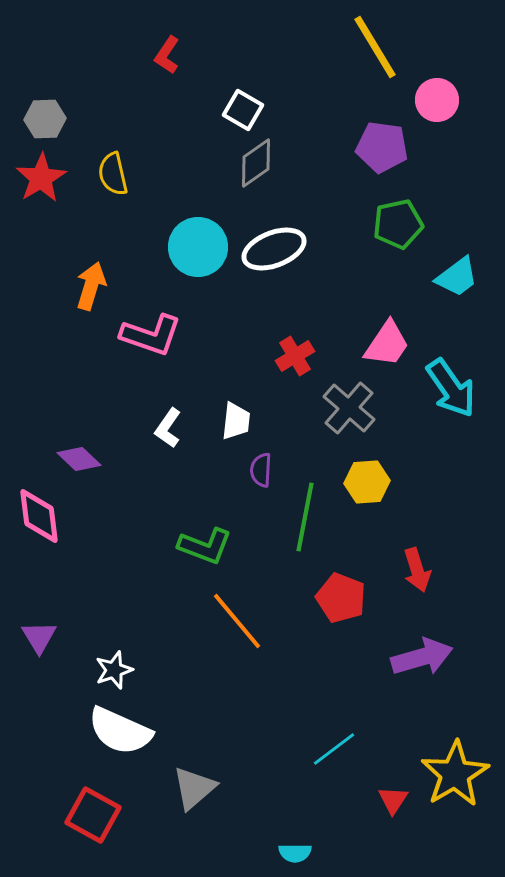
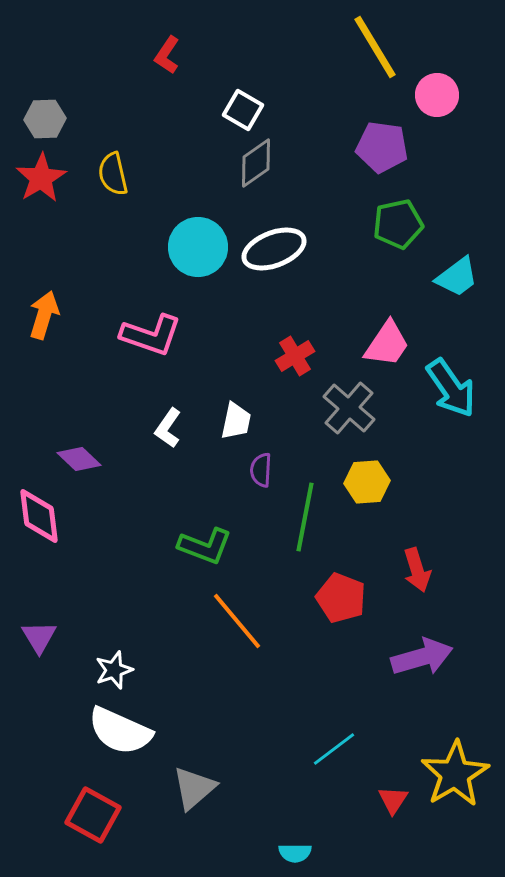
pink circle: moved 5 px up
orange arrow: moved 47 px left, 29 px down
white trapezoid: rotated 6 degrees clockwise
